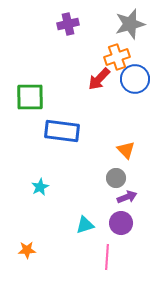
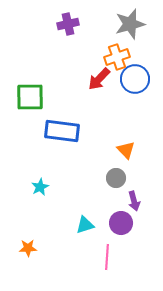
purple arrow: moved 7 px right, 4 px down; rotated 96 degrees clockwise
orange star: moved 1 px right, 2 px up
